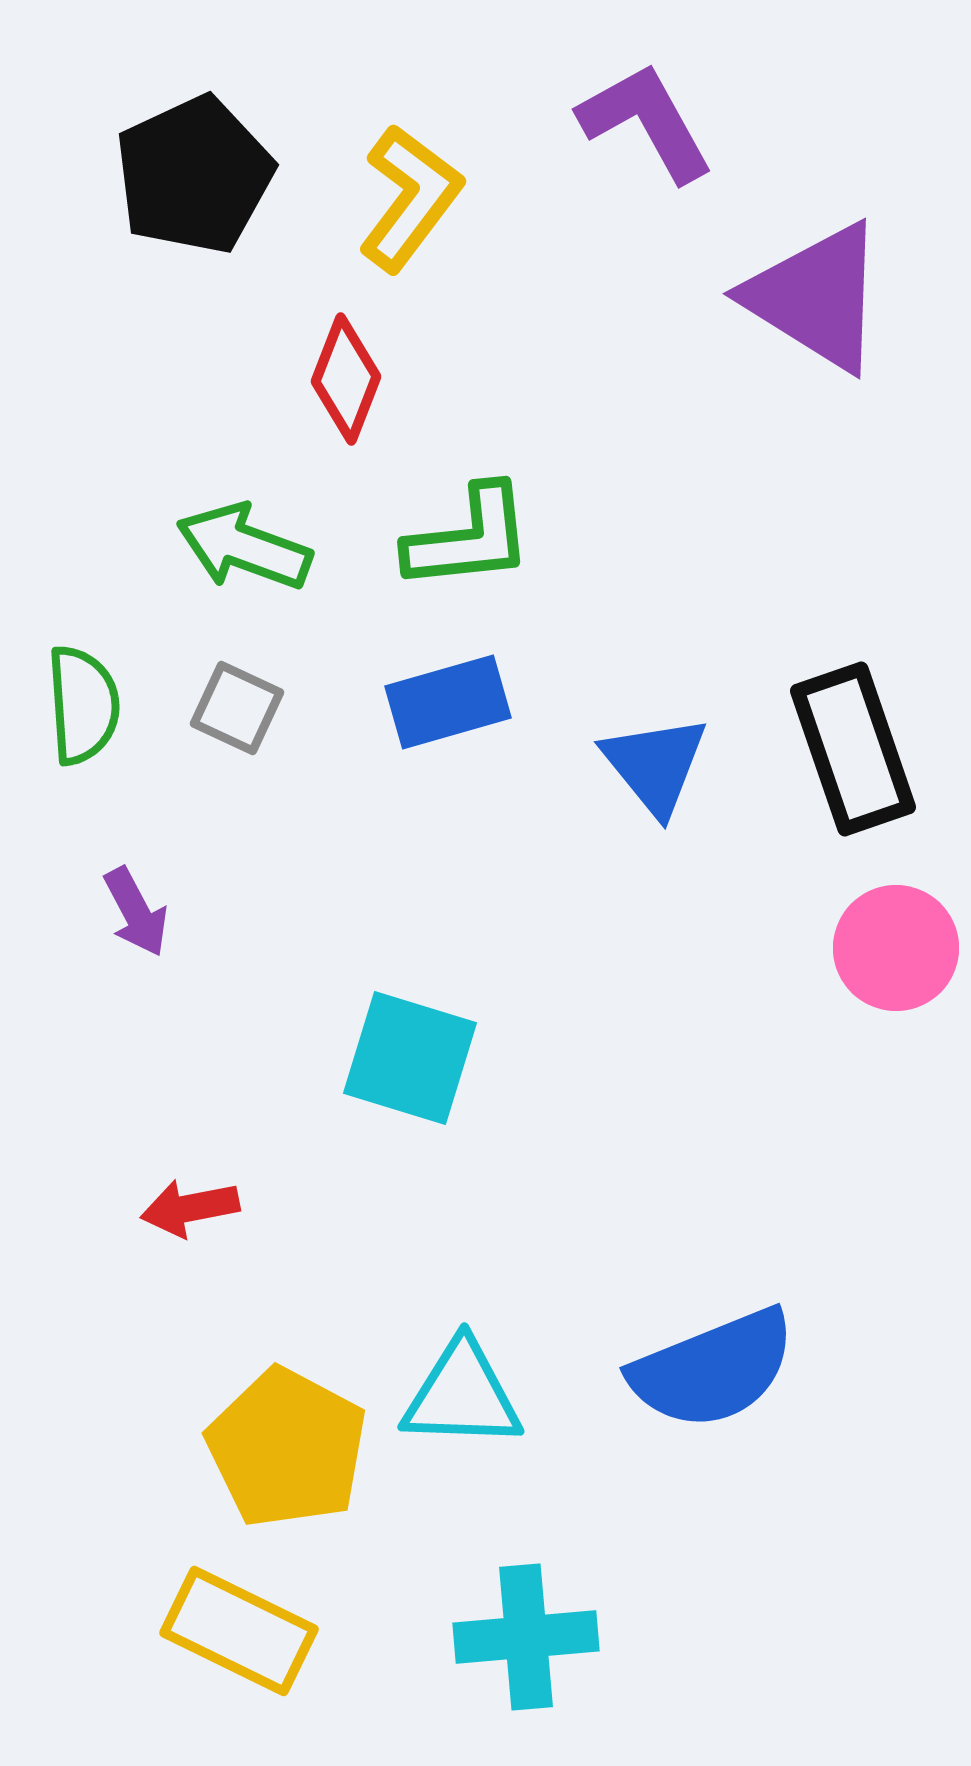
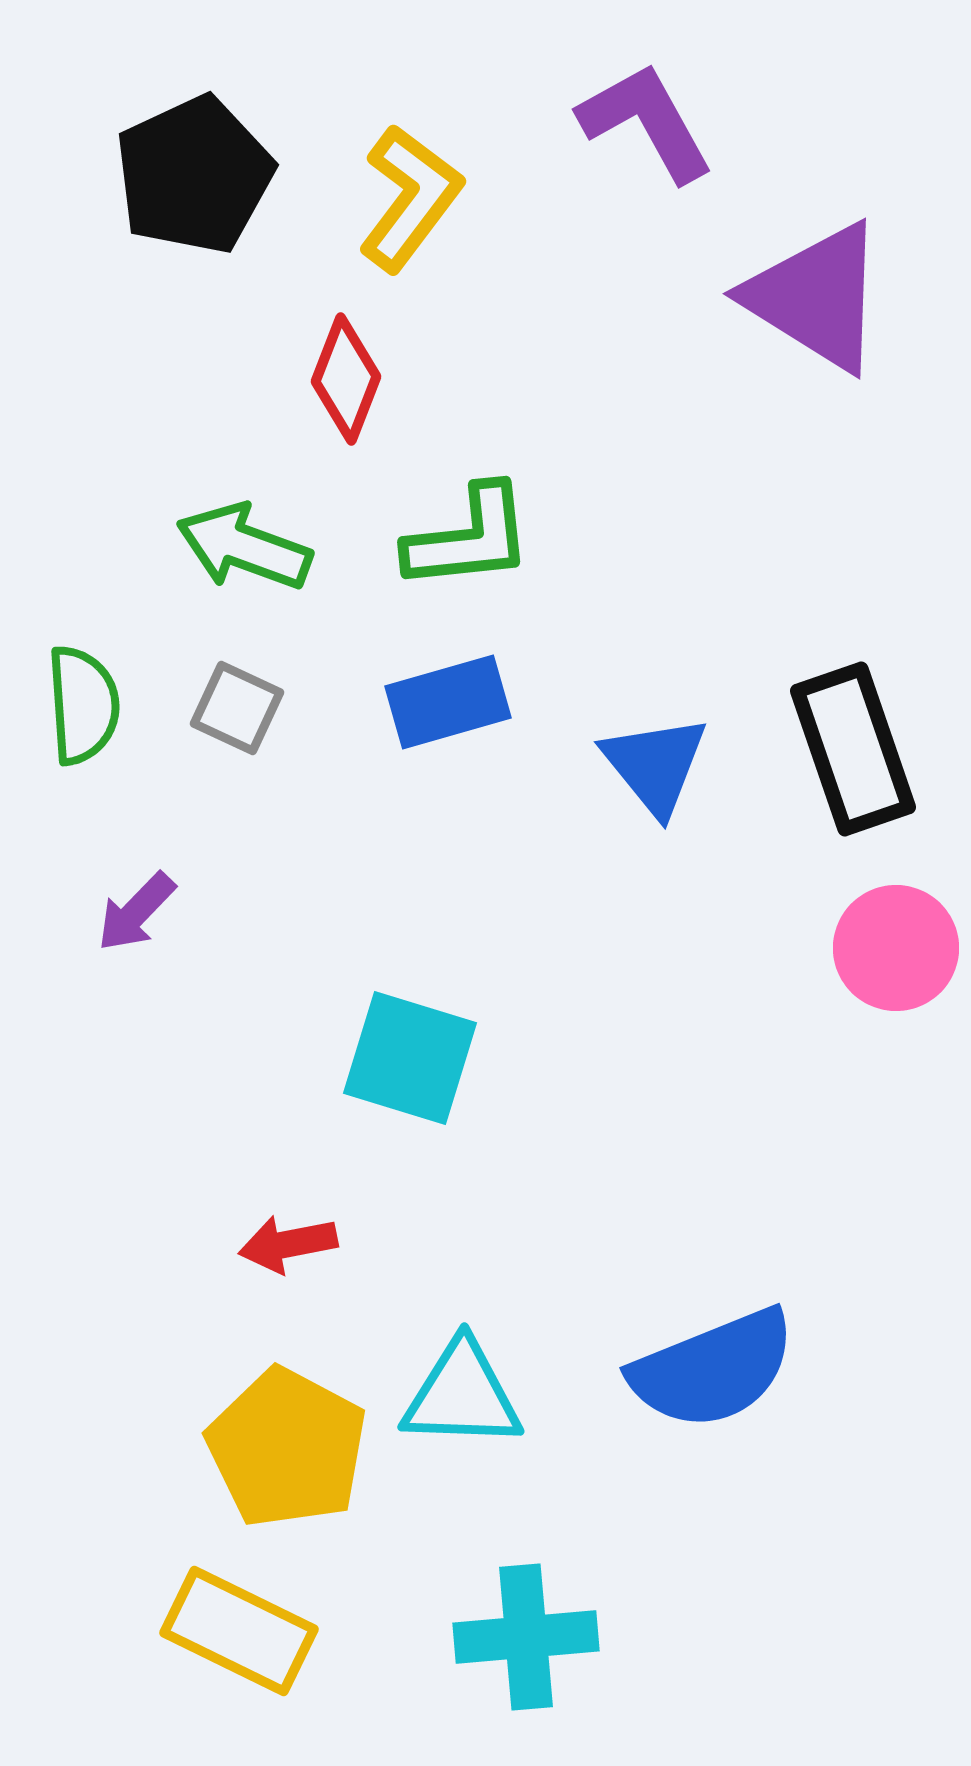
purple arrow: rotated 72 degrees clockwise
red arrow: moved 98 px right, 36 px down
